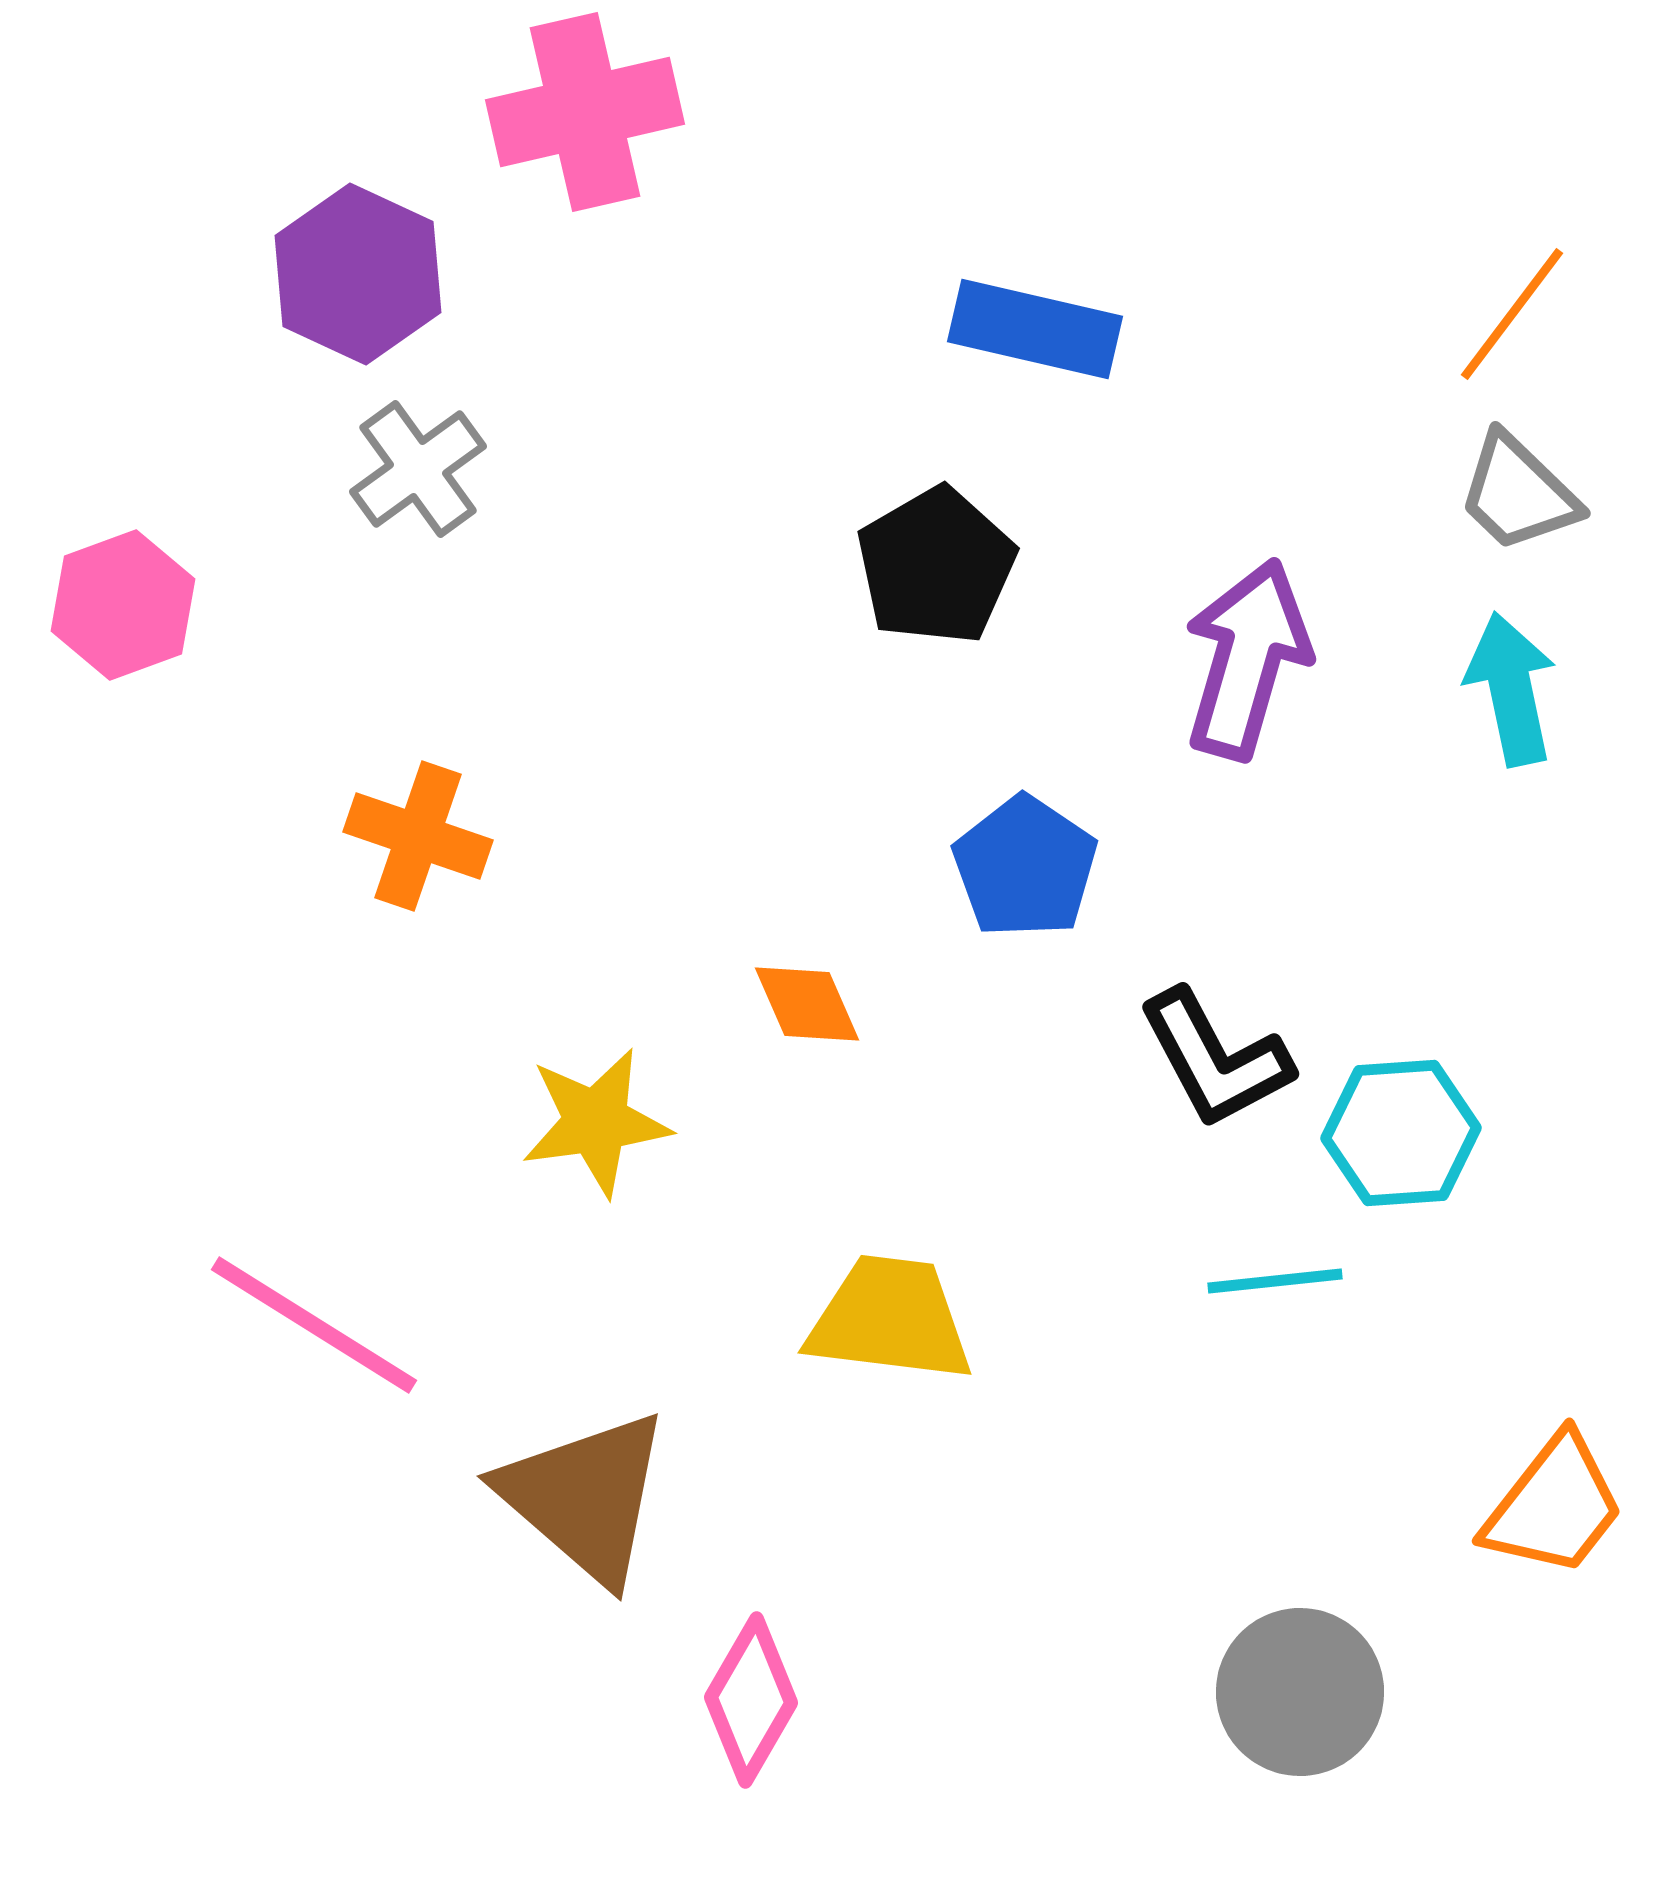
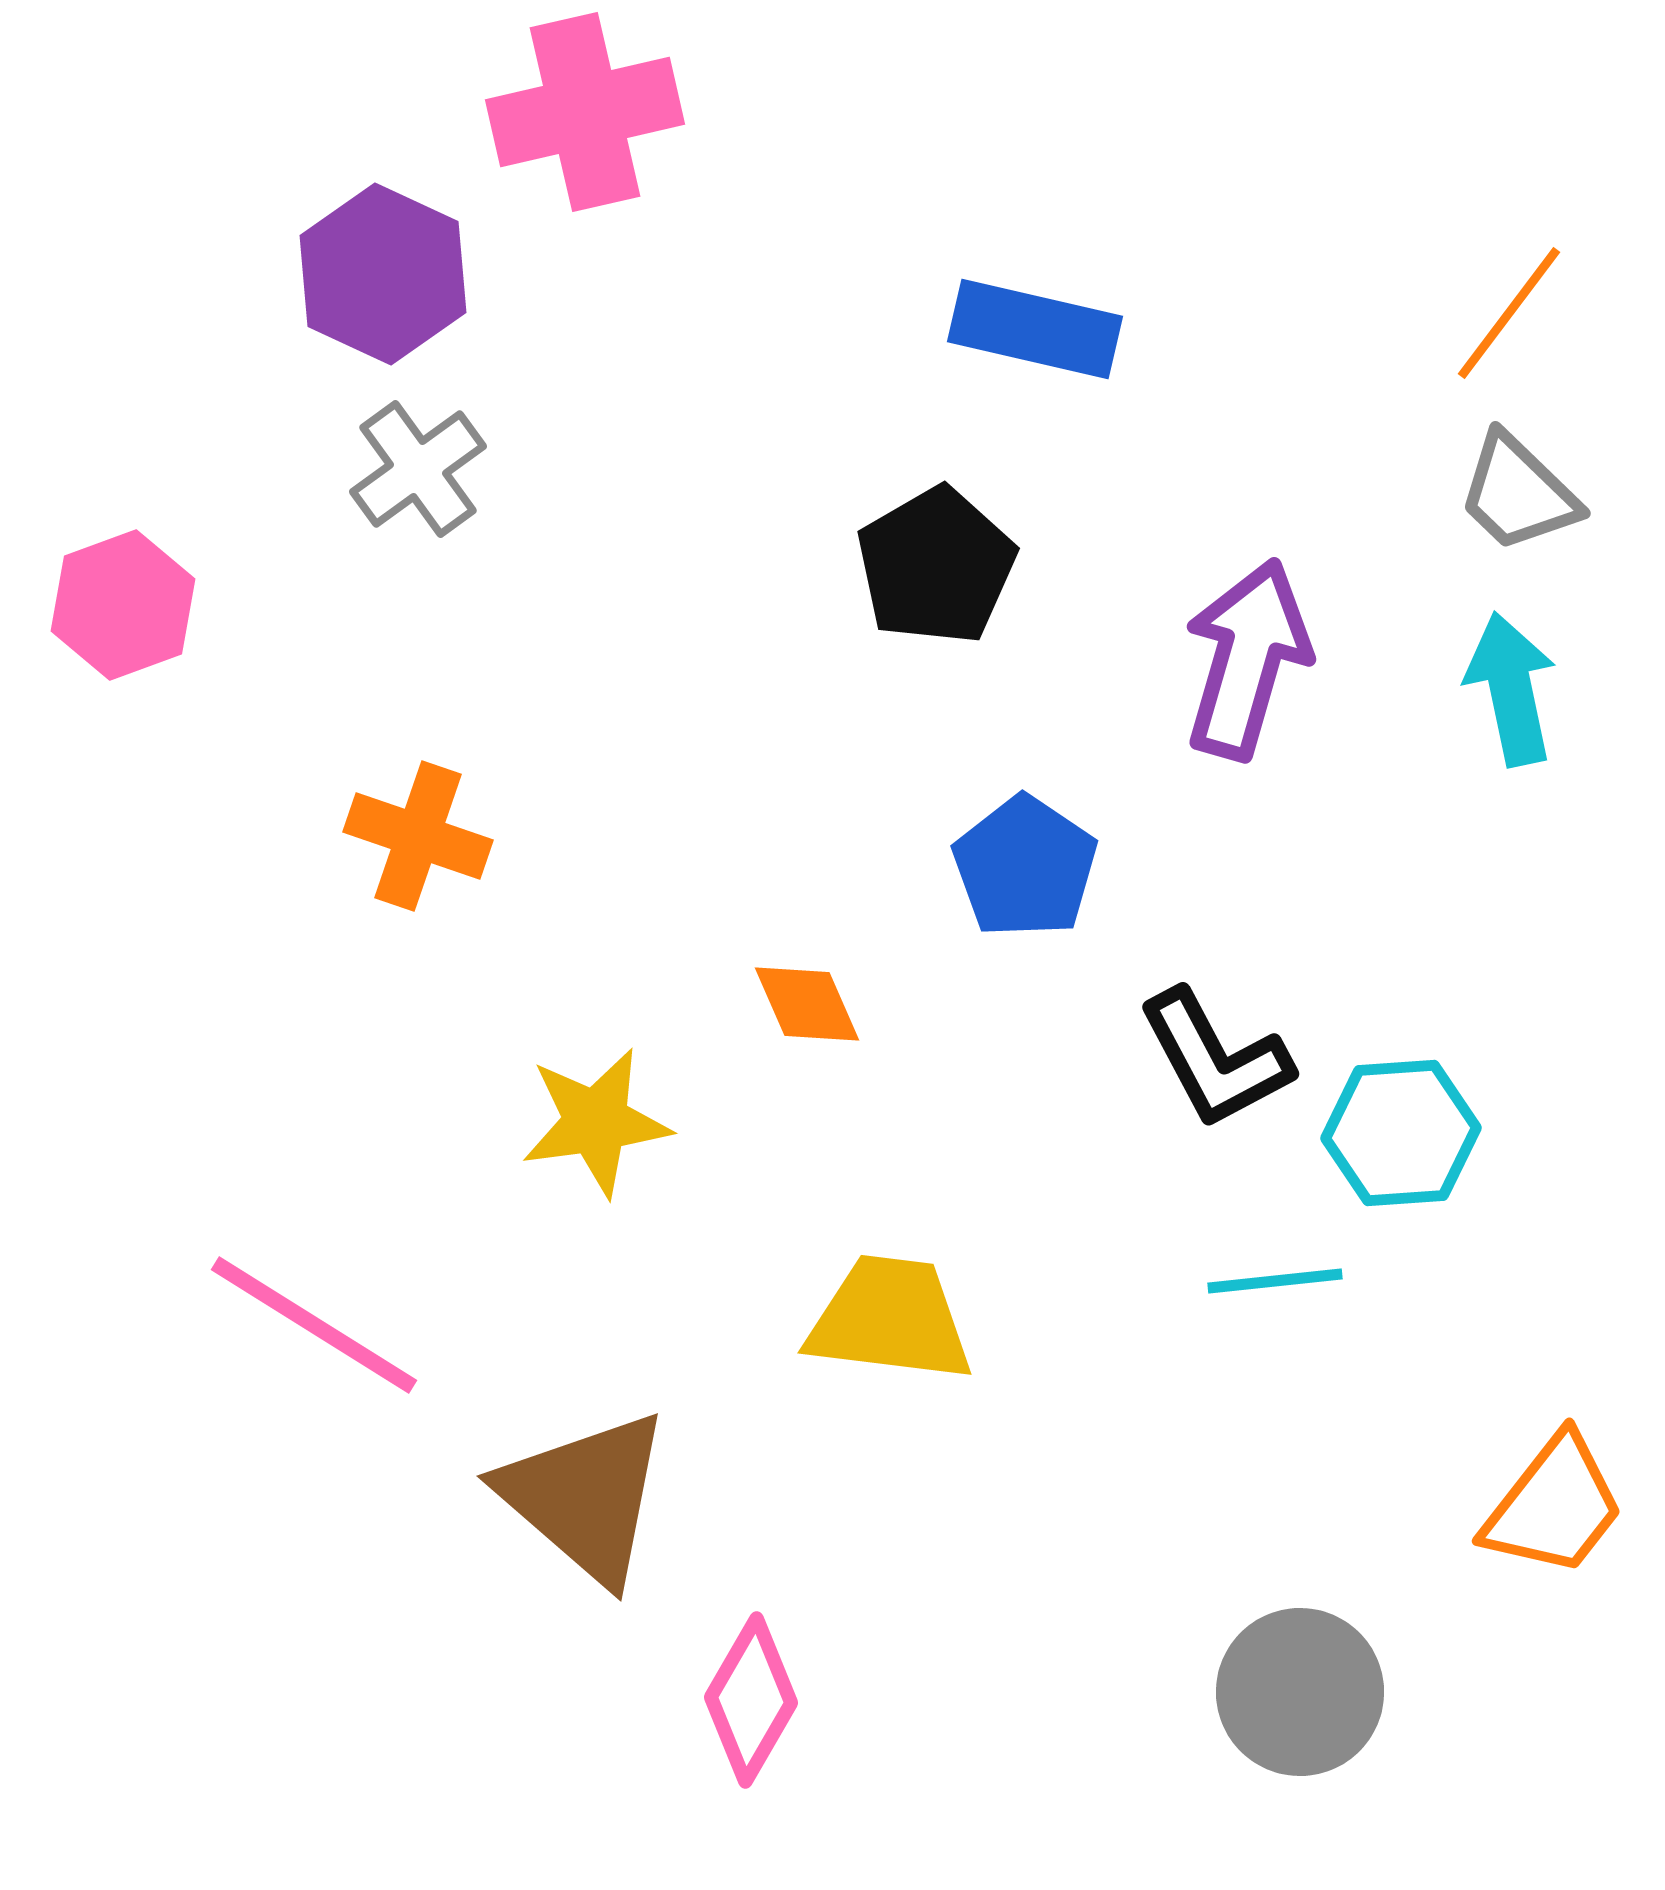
purple hexagon: moved 25 px right
orange line: moved 3 px left, 1 px up
